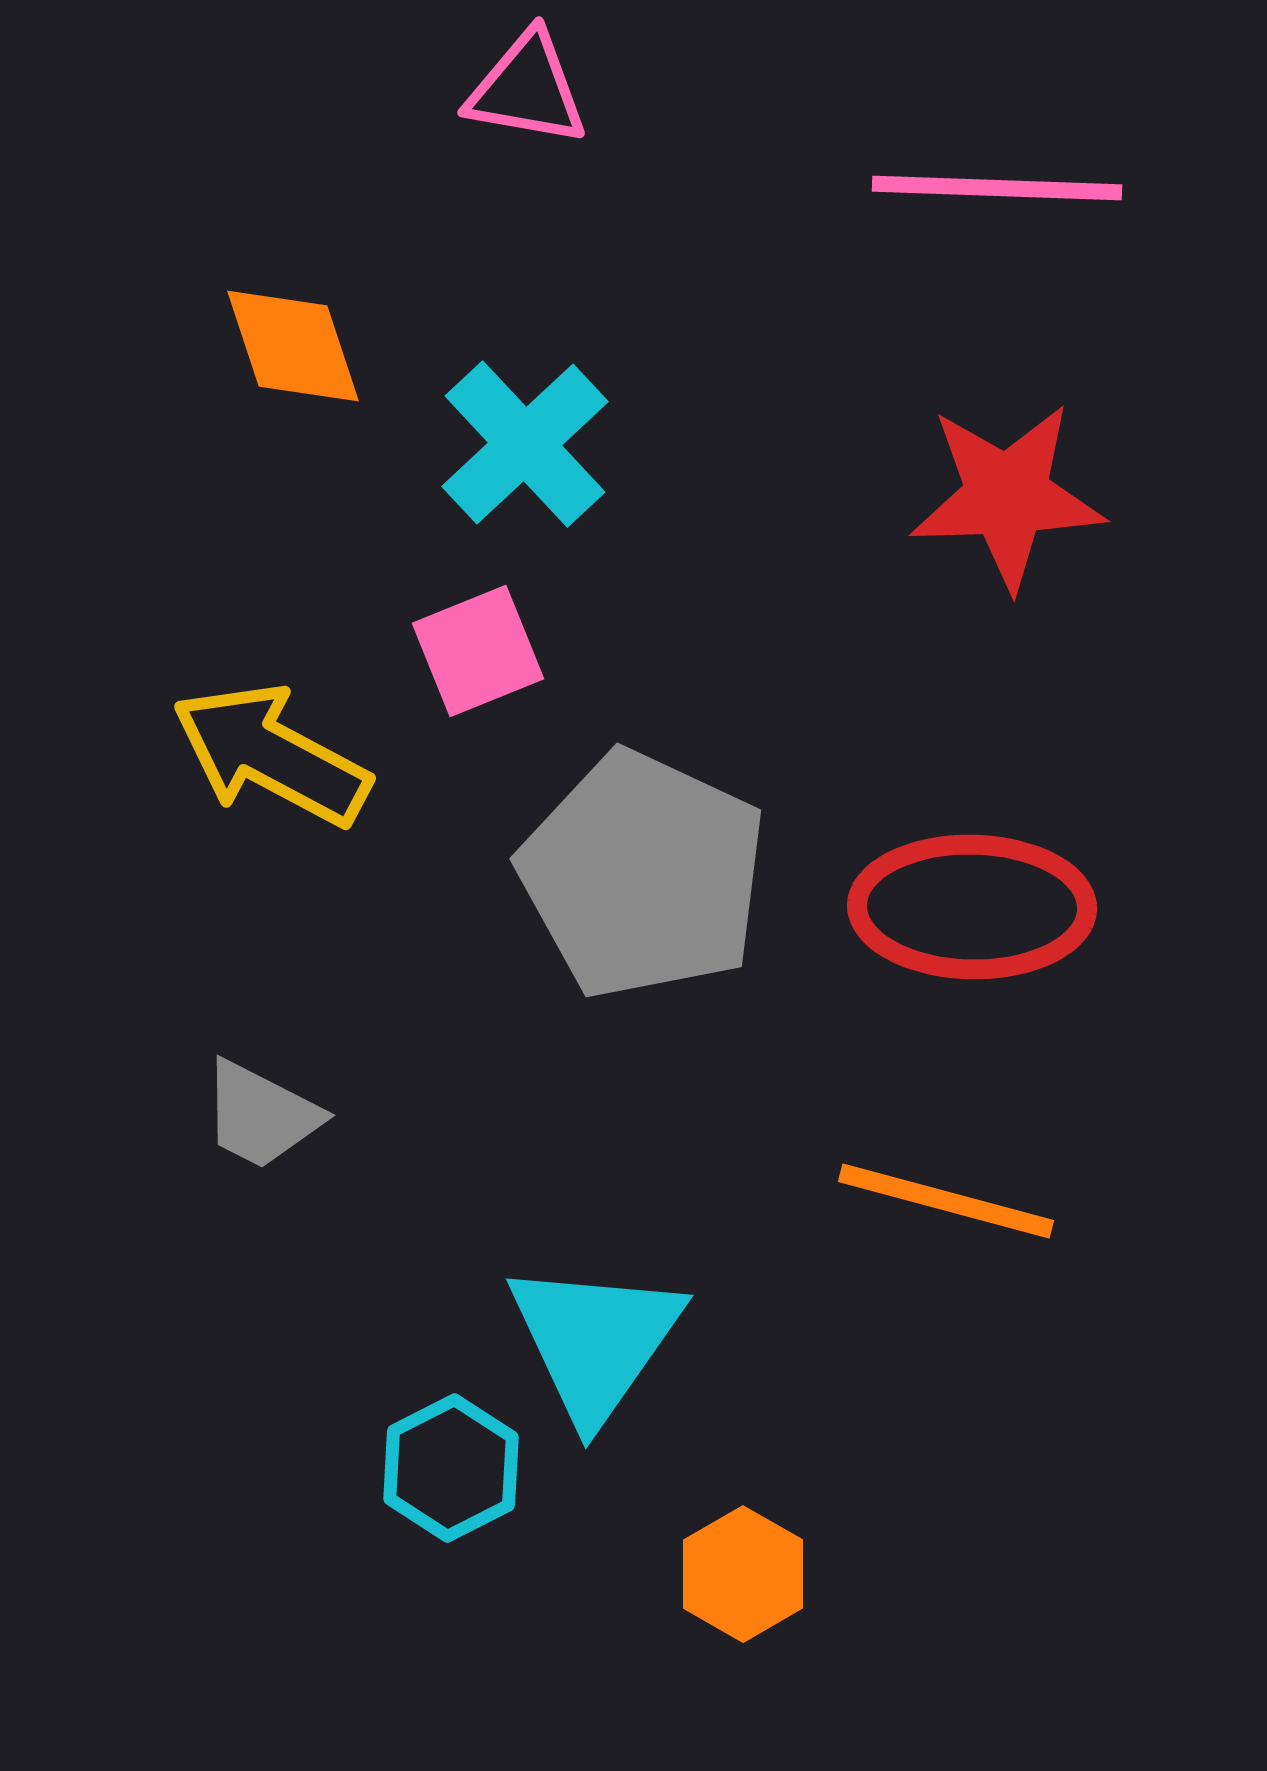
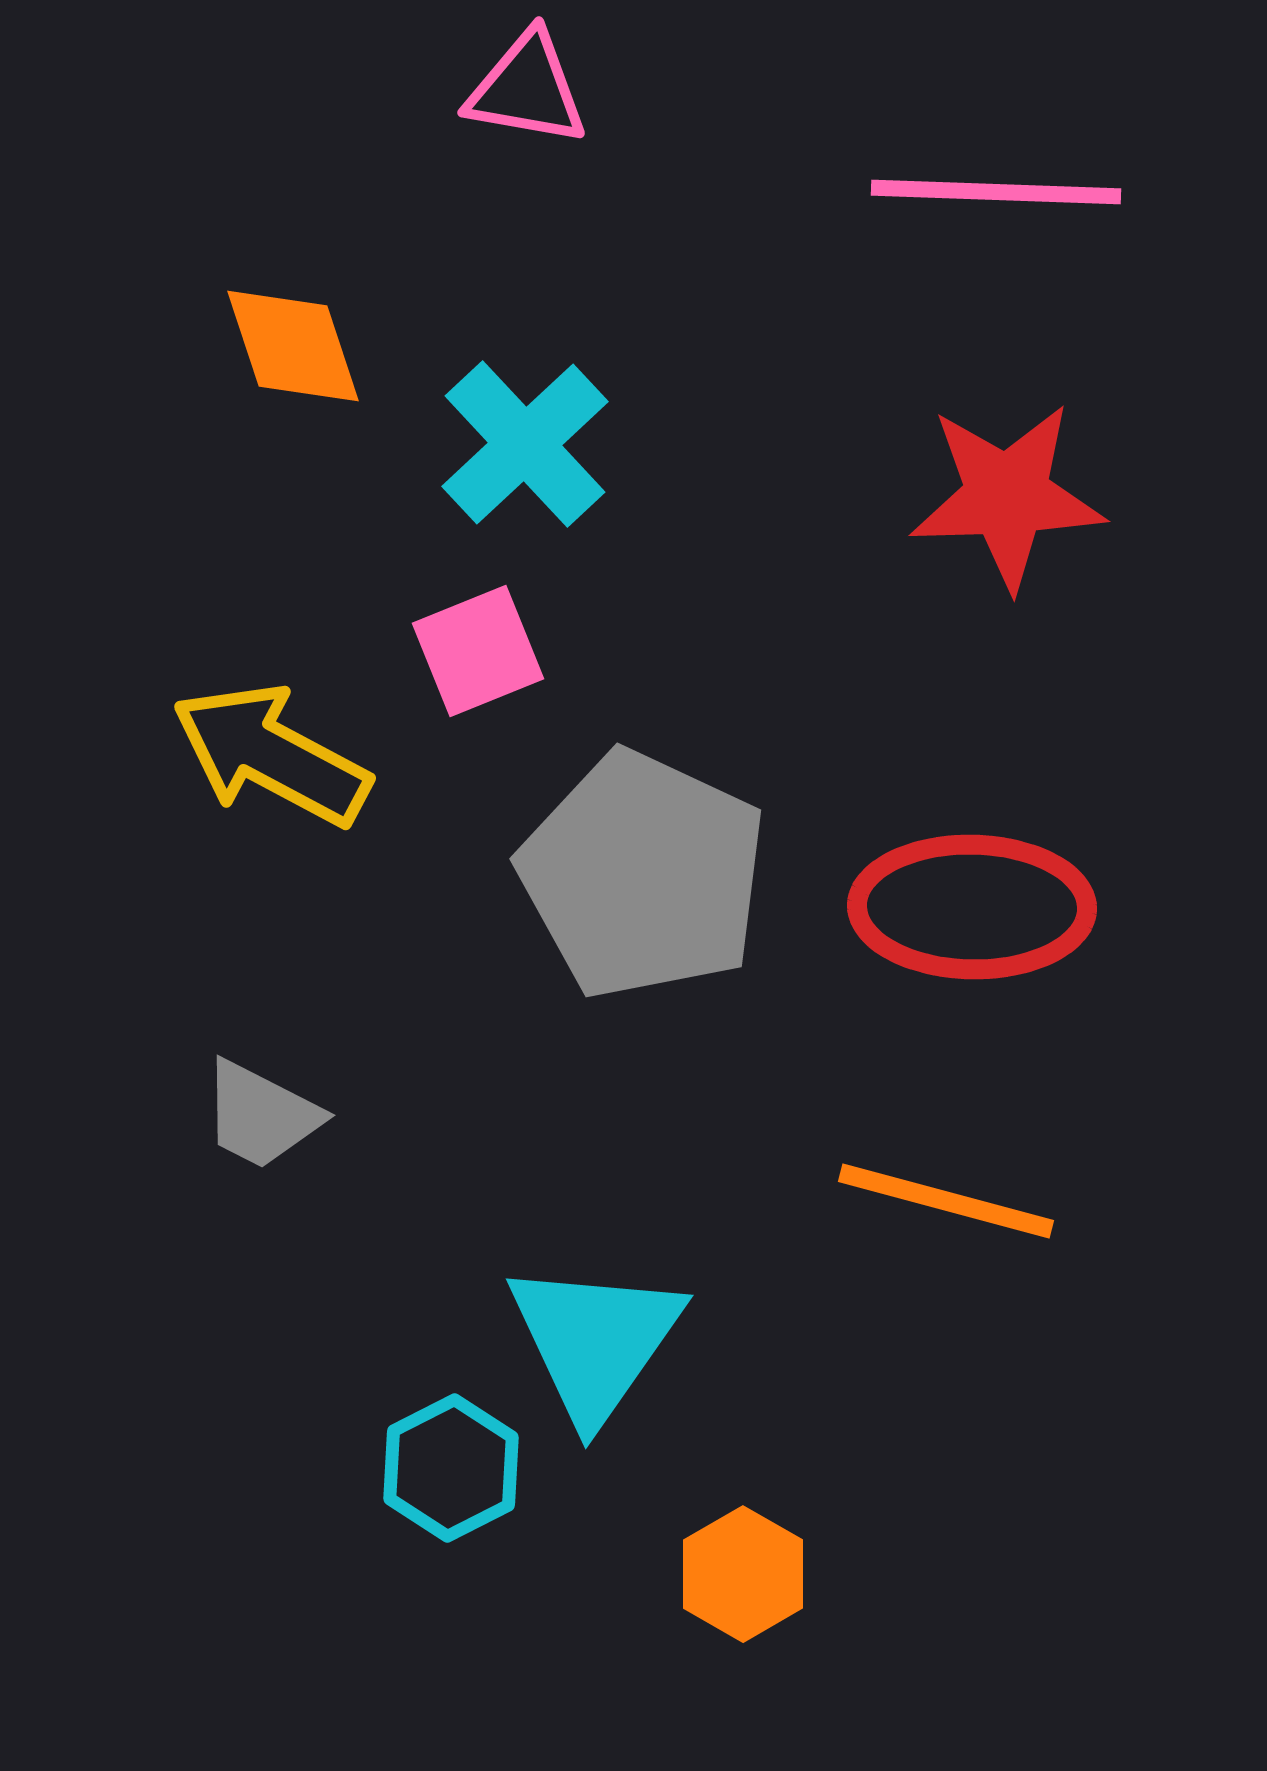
pink line: moved 1 px left, 4 px down
